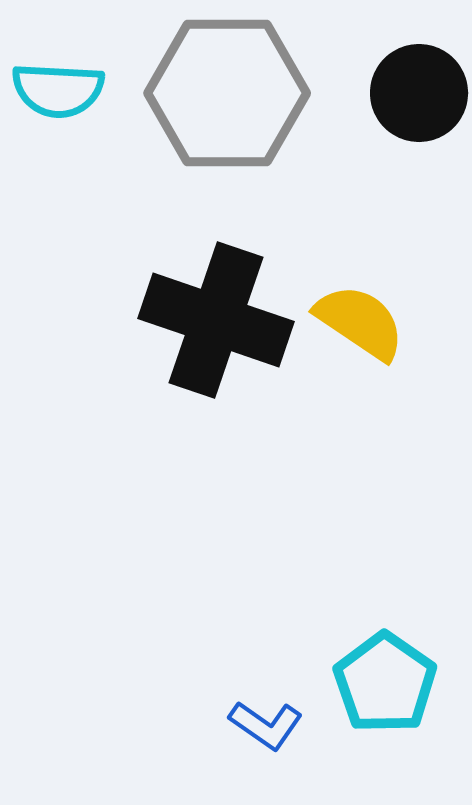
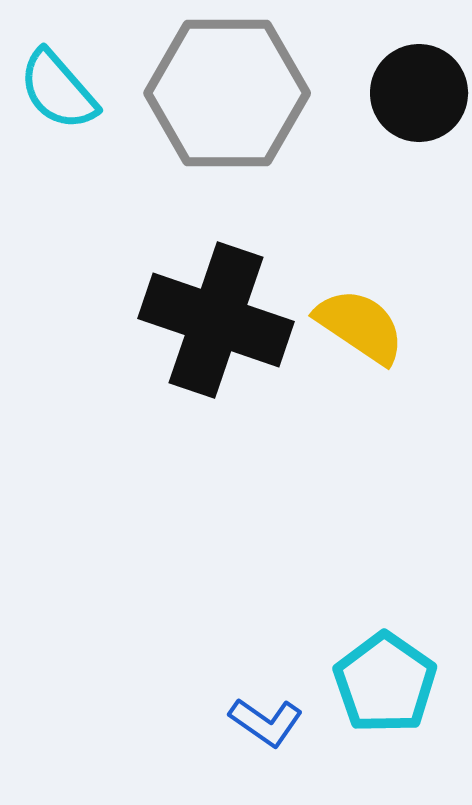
cyan semicircle: rotated 46 degrees clockwise
yellow semicircle: moved 4 px down
blue L-shape: moved 3 px up
